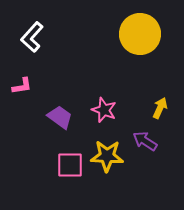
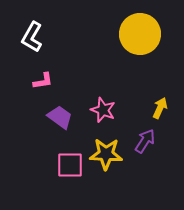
white L-shape: rotated 12 degrees counterclockwise
pink L-shape: moved 21 px right, 5 px up
pink star: moved 1 px left
purple arrow: rotated 90 degrees clockwise
yellow star: moved 1 px left, 2 px up
